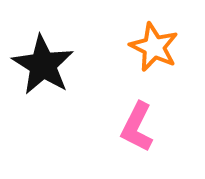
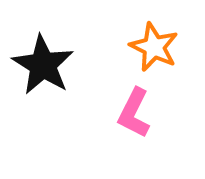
pink L-shape: moved 3 px left, 14 px up
